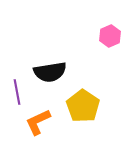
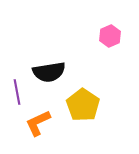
black semicircle: moved 1 px left
yellow pentagon: moved 1 px up
orange L-shape: moved 1 px down
